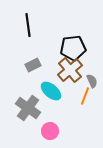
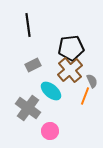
black pentagon: moved 2 px left
